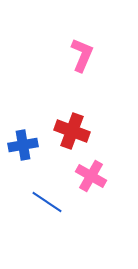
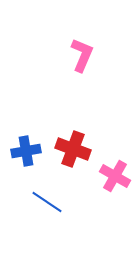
red cross: moved 1 px right, 18 px down
blue cross: moved 3 px right, 6 px down
pink cross: moved 24 px right
